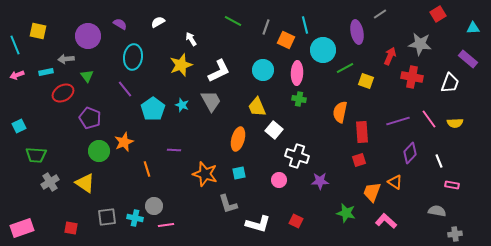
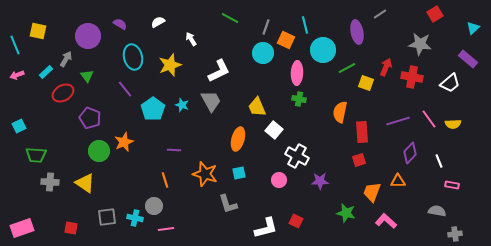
red square at (438, 14): moved 3 px left
green line at (233, 21): moved 3 px left, 3 px up
cyan triangle at (473, 28): rotated 40 degrees counterclockwise
red arrow at (390, 56): moved 4 px left, 11 px down
cyan ellipse at (133, 57): rotated 20 degrees counterclockwise
gray arrow at (66, 59): rotated 126 degrees clockwise
yellow star at (181, 65): moved 11 px left
green line at (345, 68): moved 2 px right
cyan circle at (263, 70): moved 17 px up
cyan rectangle at (46, 72): rotated 32 degrees counterclockwise
yellow square at (366, 81): moved 2 px down
white trapezoid at (450, 83): rotated 30 degrees clockwise
yellow semicircle at (455, 123): moved 2 px left, 1 px down
white cross at (297, 156): rotated 10 degrees clockwise
orange line at (147, 169): moved 18 px right, 11 px down
gray cross at (50, 182): rotated 36 degrees clockwise
orange triangle at (395, 182): moved 3 px right, 1 px up; rotated 35 degrees counterclockwise
white L-shape at (258, 224): moved 8 px right, 4 px down; rotated 30 degrees counterclockwise
pink line at (166, 225): moved 4 px down
